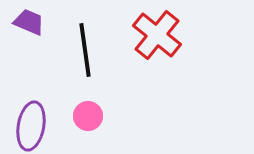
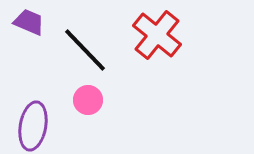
black line: rotated 36 degrees counterclockwise
pink circle: moved 16 px up
purple ellipse: moved 2 px right
